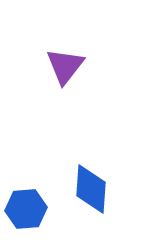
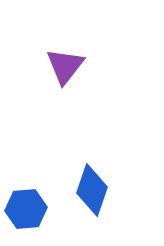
blue diamond: moved 1 px right, 1 px down; rotated 15 degrees clockwise
